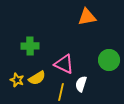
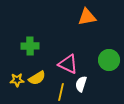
pink triangle: moved 4 px right
yellow star: rotated 24 degrees counterclockwise
